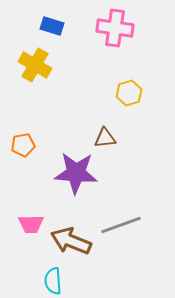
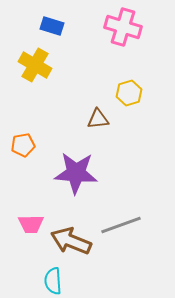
pink cross: moved 8 px right, 1 px up; rotated 9 degrees clockwise
brown triangle: moved 7 px left, 19 px up
